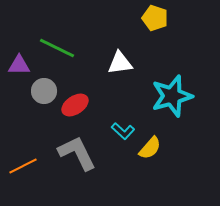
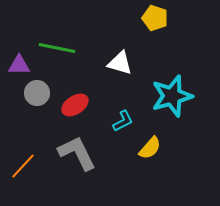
green line: rotated 15 degrees counterclockwise
white triangle: rotated 24 degrees clockwise
gray circle: moved 7 px left, 2 px down
cyan L-shape: moved 10 px up; rotated 70 degrees counterclockwise
orange line: rotated 20 degrees counterclockwise
